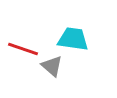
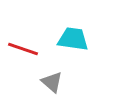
gray triangle: moved 16 px down
